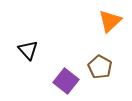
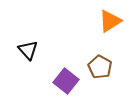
orange triangle: rotated 10 degrees clockwise
